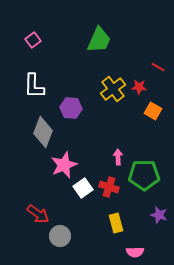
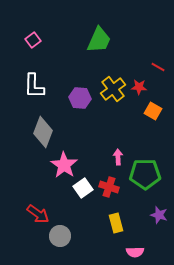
purple hexagon: moved 9 px right, 10 px up
pink star: rotated 16 degrees counterclockwise
green pentagon: moved 1 px right, 1 px up
